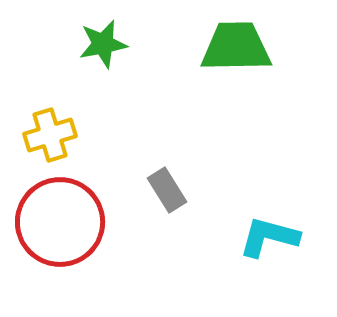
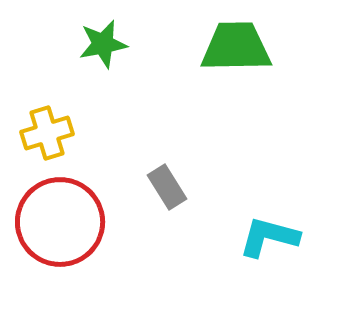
yellow cross: moved 3 px left, 2 px up
gray rectangle: moved 3 px up
